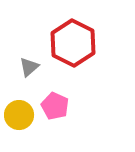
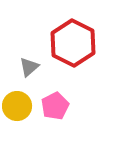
pink pentagon: rotated 20 degrees clockwise
yellow circle: moved 2 px left, 9 px up
